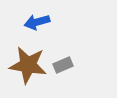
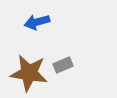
brown star: moved 1 px right, 8 px down
